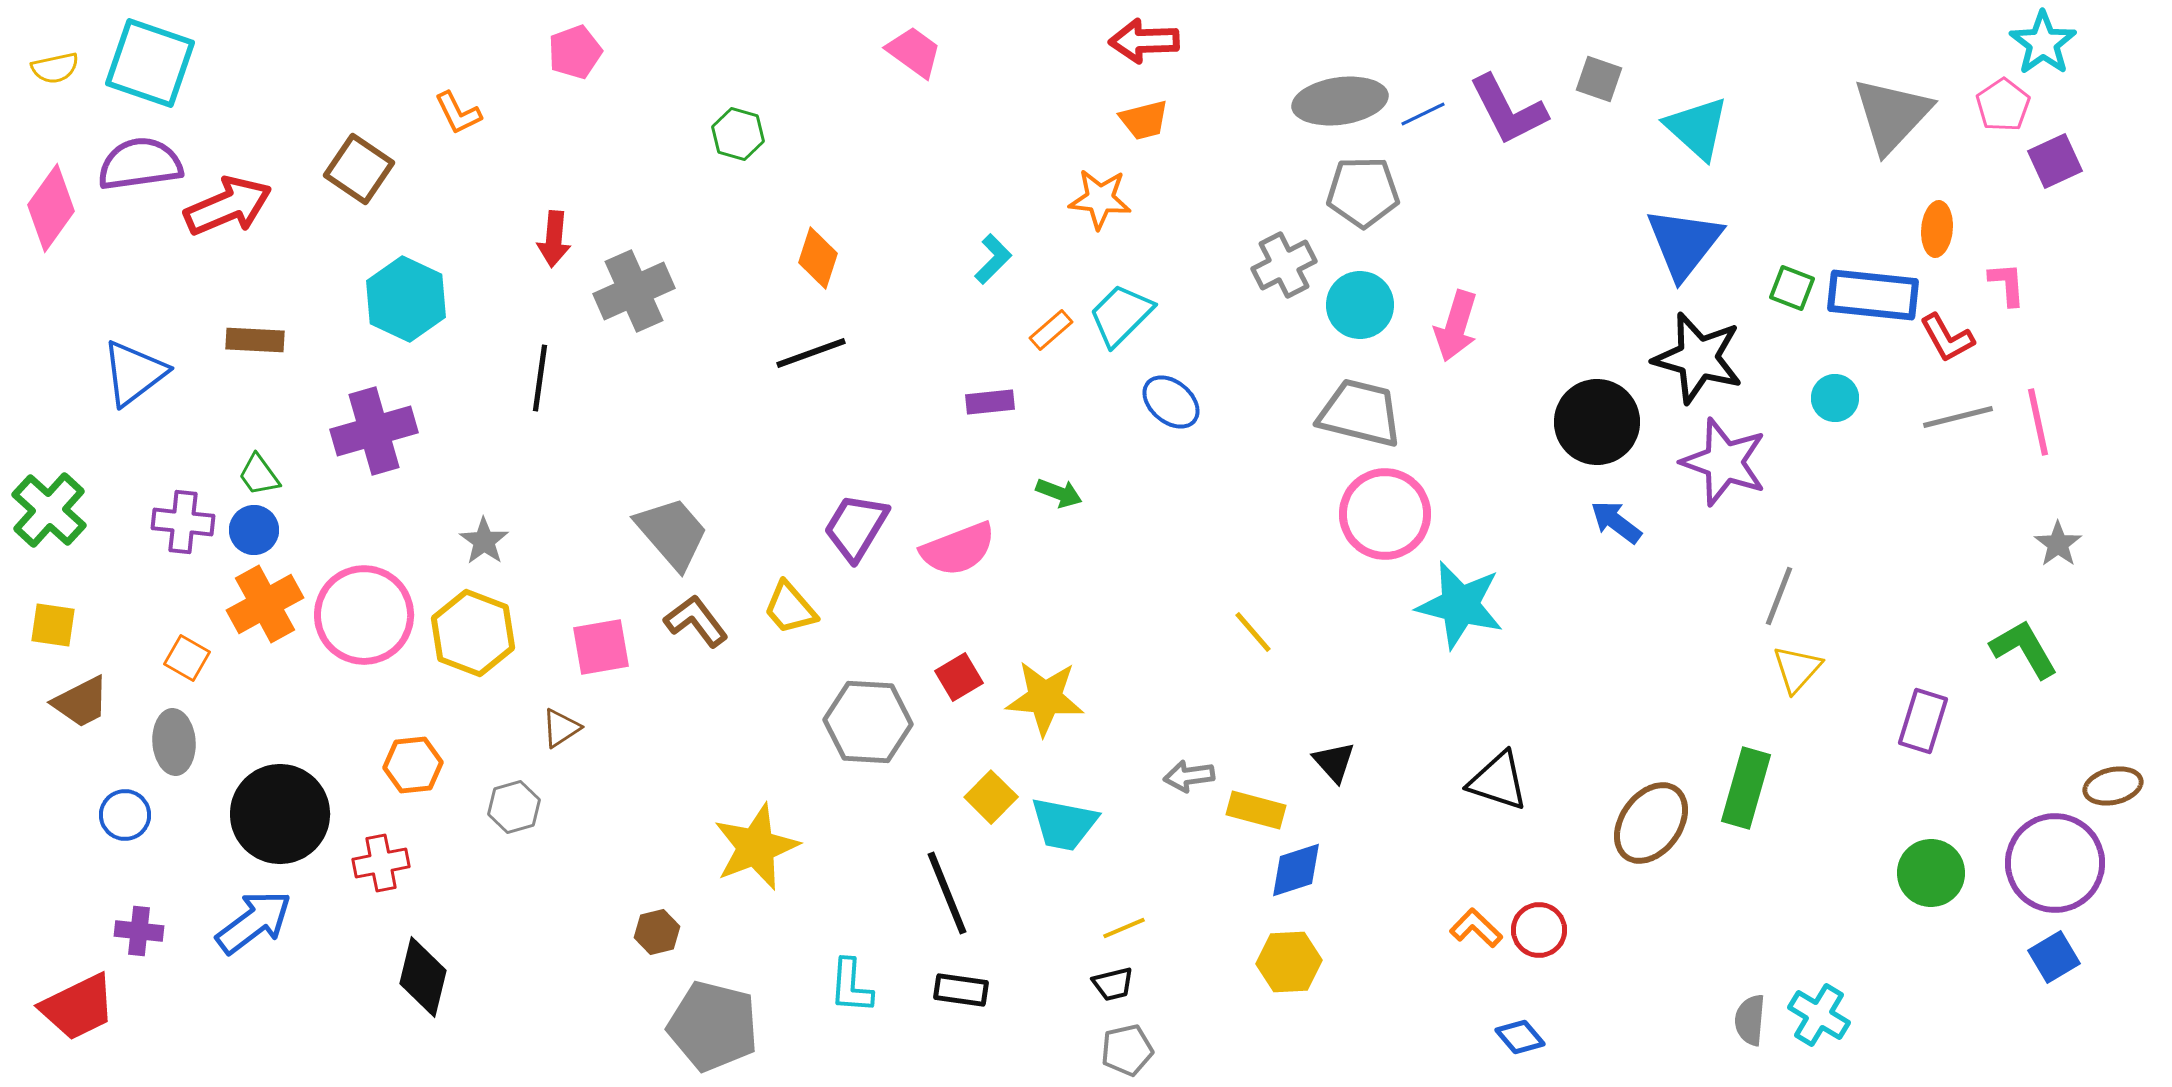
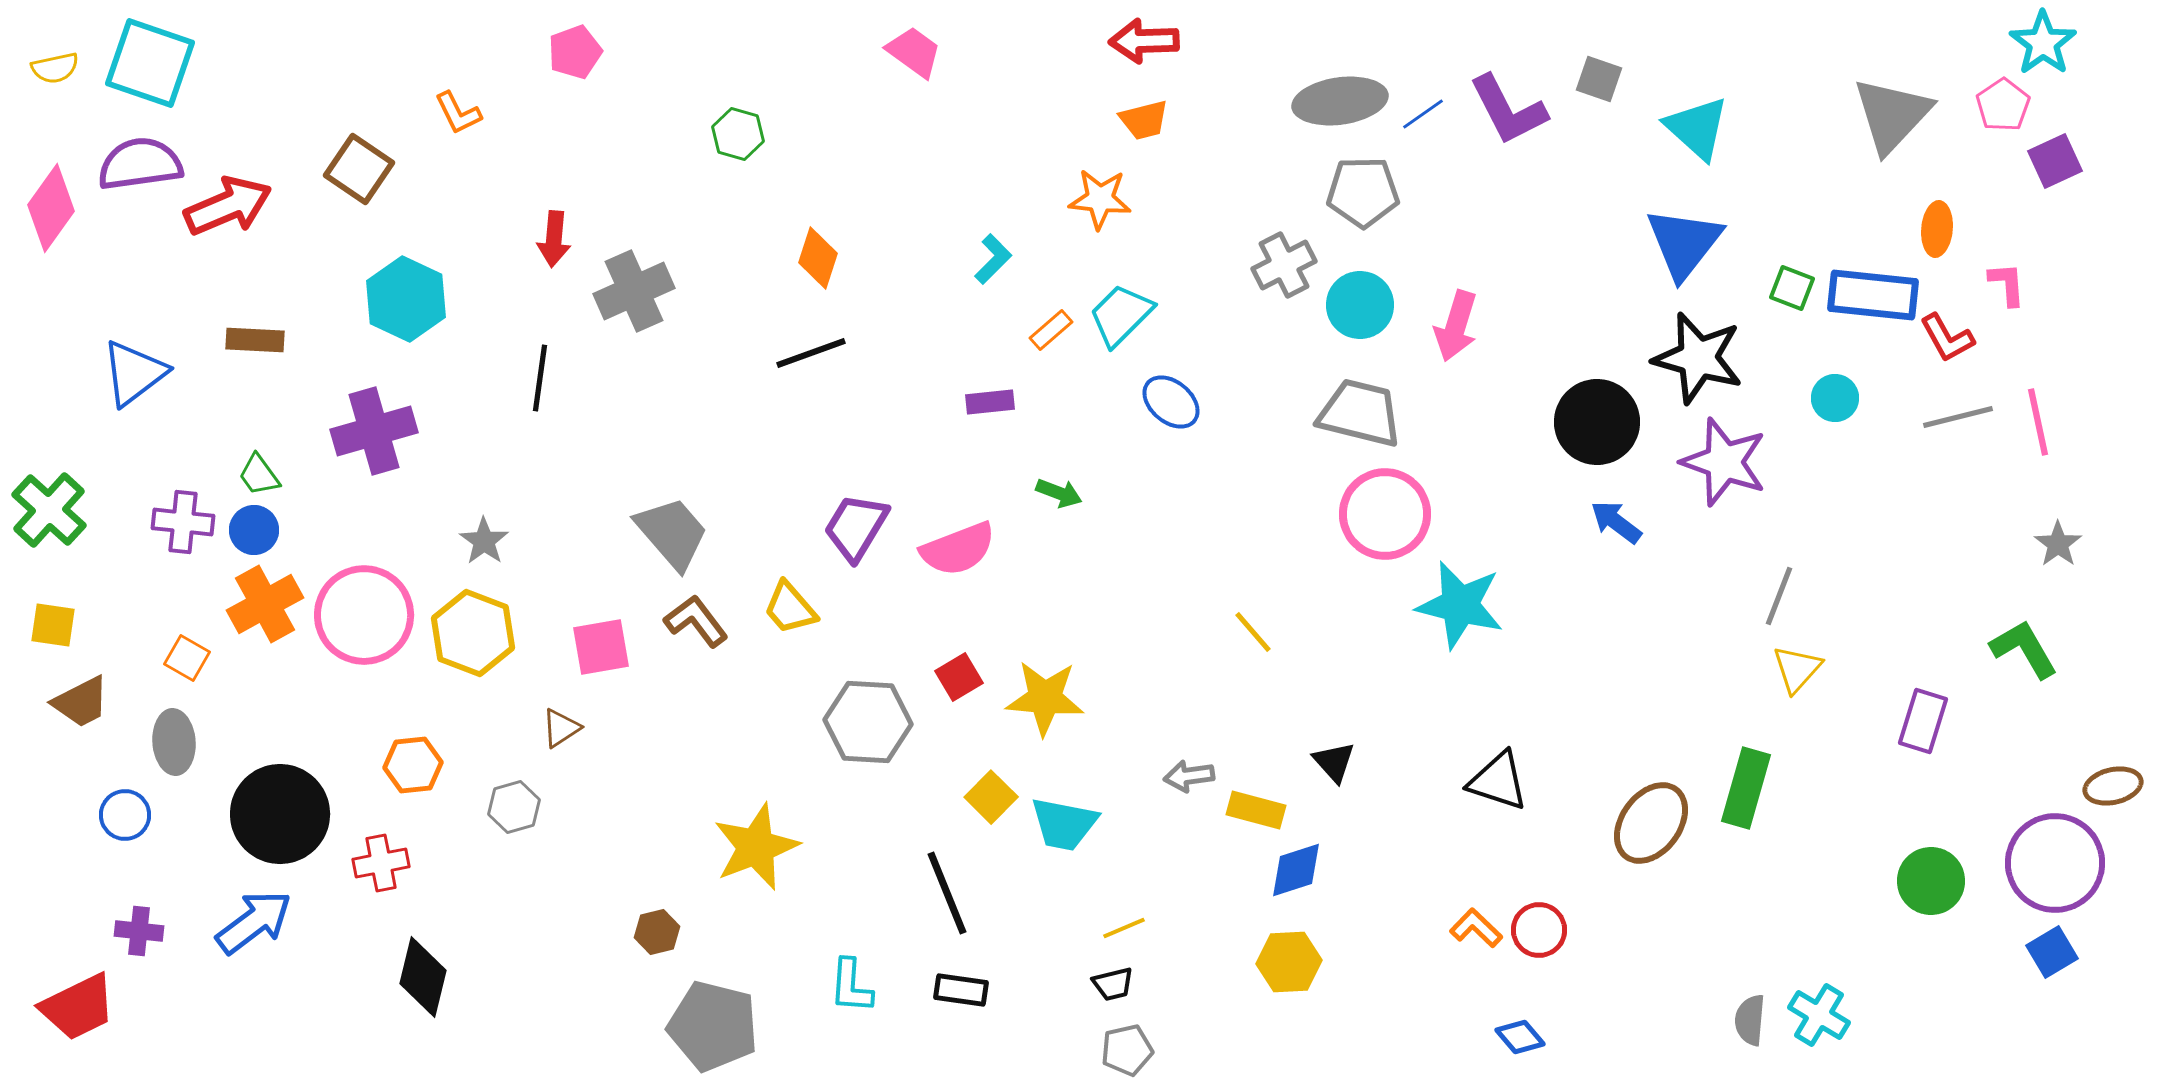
blue line at (1423, 114): rotated 9 degrees counterclockwise
green circle at (1931, 873): moved 8 px down
blue square at (2054, 957): moved 2 px left, 5 px up
